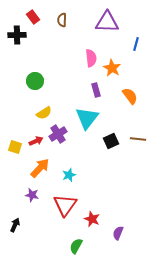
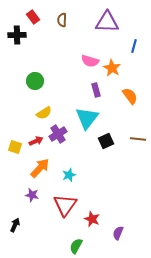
blue line: moved 2 px left, 2 px down
pink semicircle: moved 1 px left, 3 px down; rotated 114 degrees clockwise
black square: moved 5 px left
